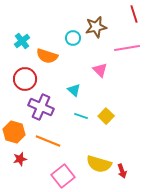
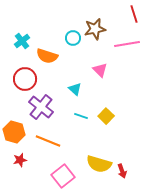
brown star: moved 1 px left, 2 px down
pink line: moved 4 px up
cyan triangle: moved 1 px right, 1 px up
purple cross: rotated 15 degrees clockwise
red star: moved 1 px down
